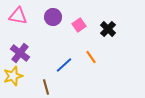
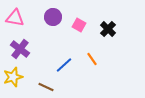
pink triangle: moved 3 px left, 2 px down
pink square: rotated 24 degrees counterclockwise
purple cross: moved 4 px up
orange line: moved 1 px right, 2 px down
yellow star: moved 1 px down
brown line: rotated 49 degrees counterclockwise
